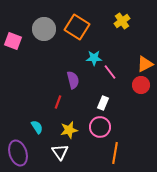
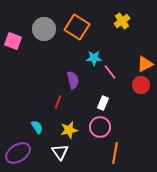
purple ellipse: rotated 75 degrees clockwise
